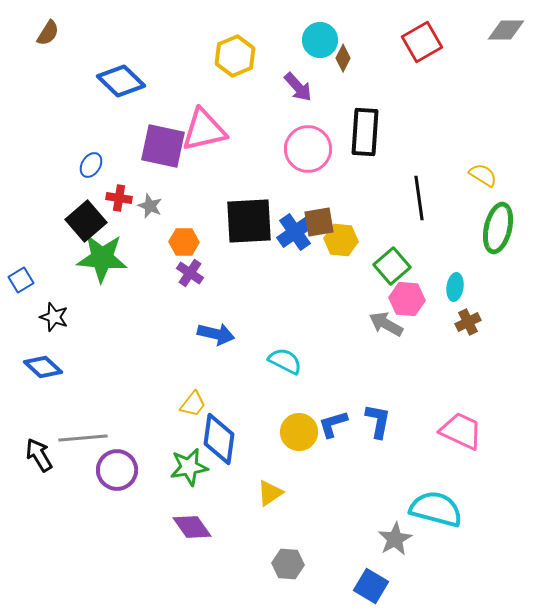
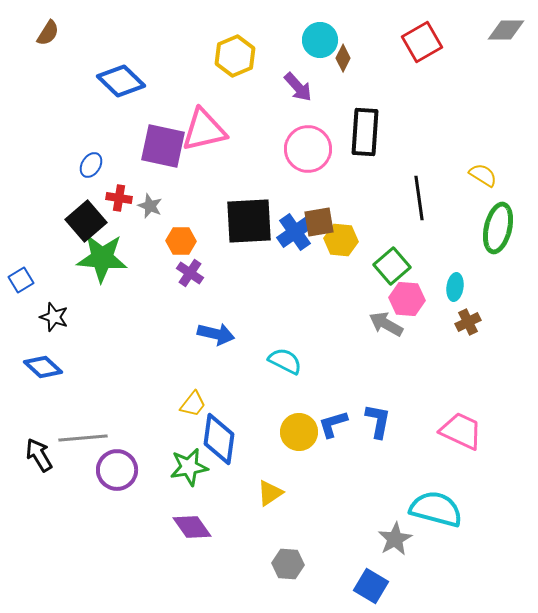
orange hexagon at (184, 242): moved 3 px left, 1 px up
